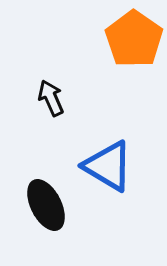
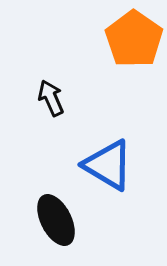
blue triangle: moved 1 px up
black ellipse: moved 10 px right, 15 px down
